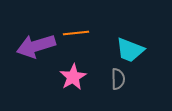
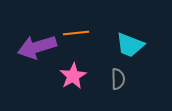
purple arrow: moved 1 px right, 1 px down
cyan trapezoid: moved 5 px up
pink star: moved 1 px up
